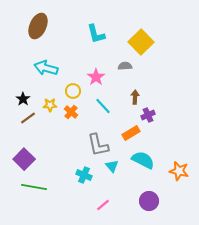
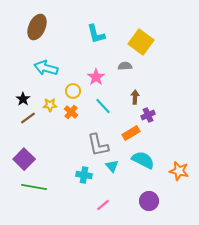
brown ellipse: moved 1 px left, 1 px down
yellow square: rotated 10 degrees counterclockwise
cyan cross: rotated 14 degrees counterclockwise
